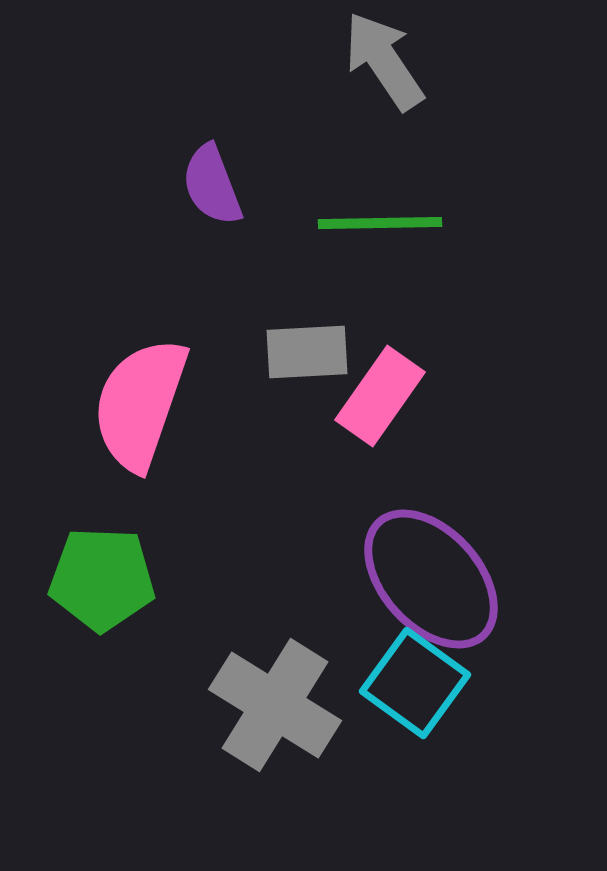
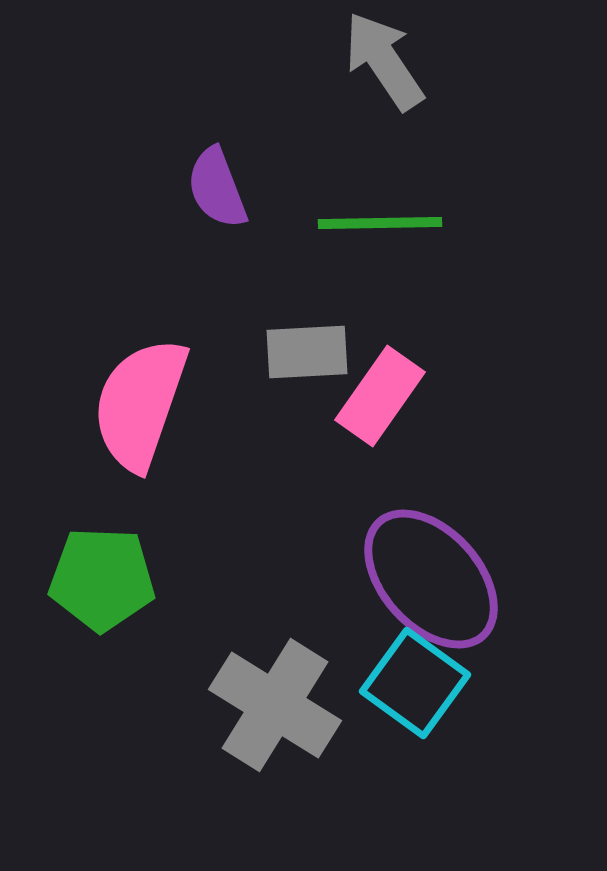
purple semicircle: moved 5 px right, 3 px down
